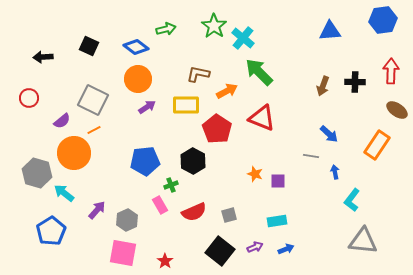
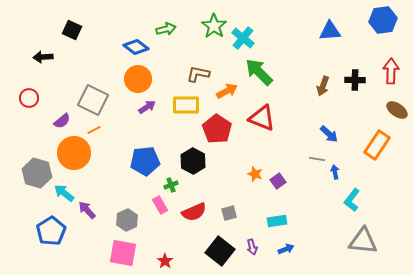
black square at (89, 46): moved 17 px left, 16 px up
black cross at (355, 82): moved 2 px up
gray line at (311, 156): moved 6 px right, 3 px down
purple square at (278, 181): rotated 35 degrees counterclockwise
purple arrow at (97, 210): moved 10 px left; rotated 84 degrees counterclockwise
gray square at (229, 215): moved 2 px up
purple arrow at (255, 247): moved 3 px left; rotated 98 degrees clockwise
